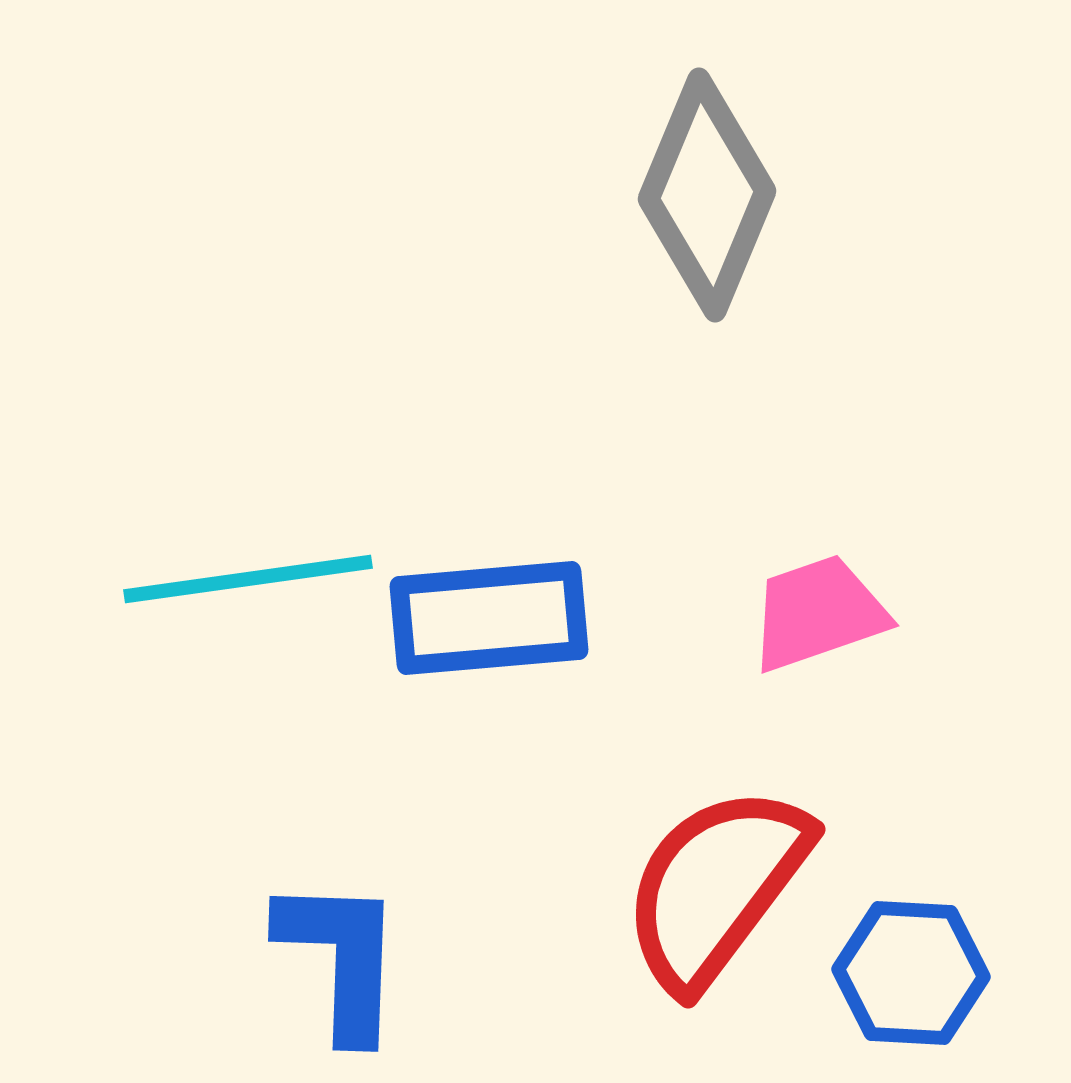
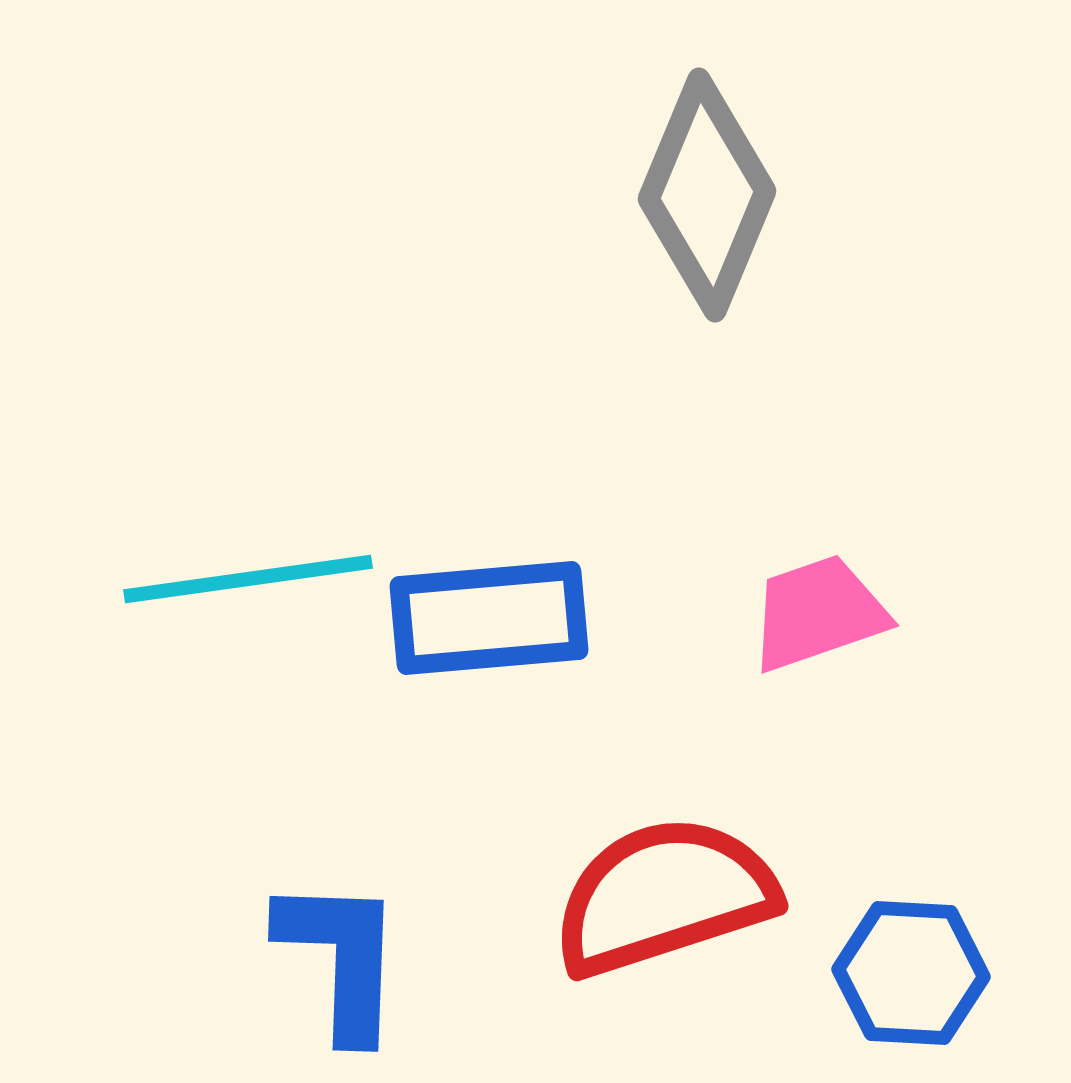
red semicircle: moved 52 px left, 9 px down; rotated 35 degrees clockwise
